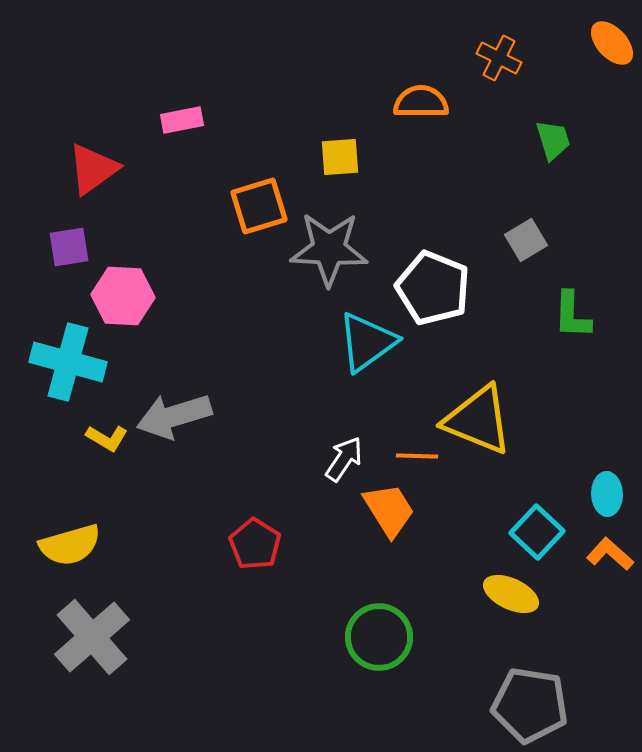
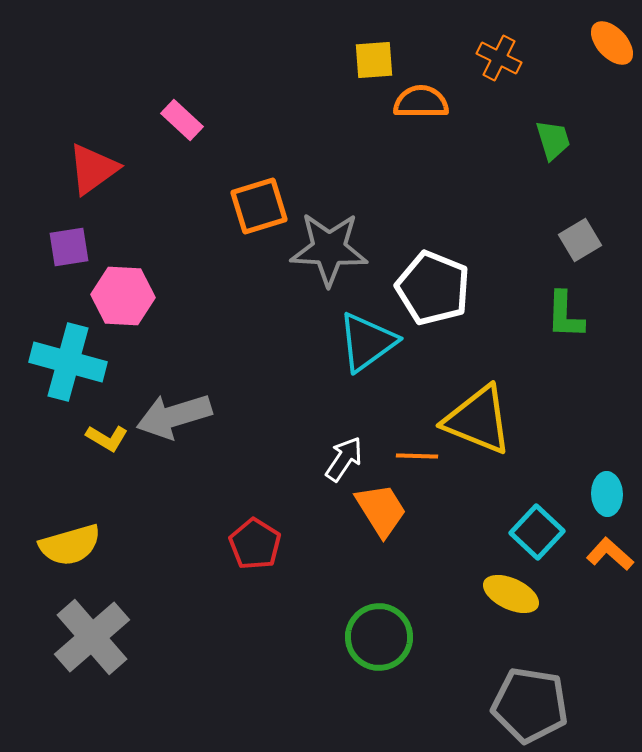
pink rectangle: rotated 54 degrees clockwise
yellow square: moved 34 px right, 97 px up
gray square: moved 54 px right
green L-shape: moved 7 px left
orange trapezoid: moved 8 px left
